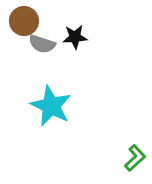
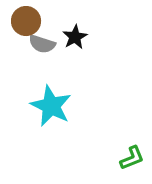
brown circle: moved 2 px right
black star: rotated 25 degrees counterclockwise
green L-shape: moved 3 px left; rotated 20 degrees clockwise
